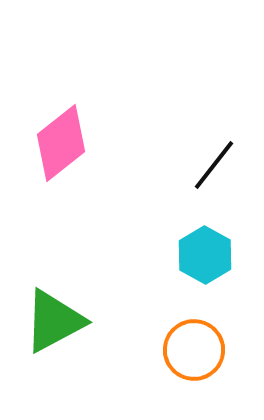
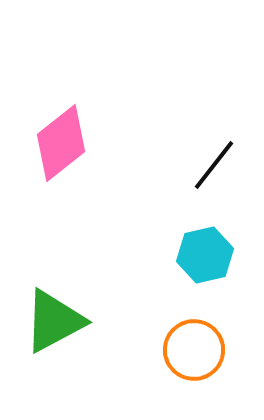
cyan hexagon: rotated 18 degrees clockwise
